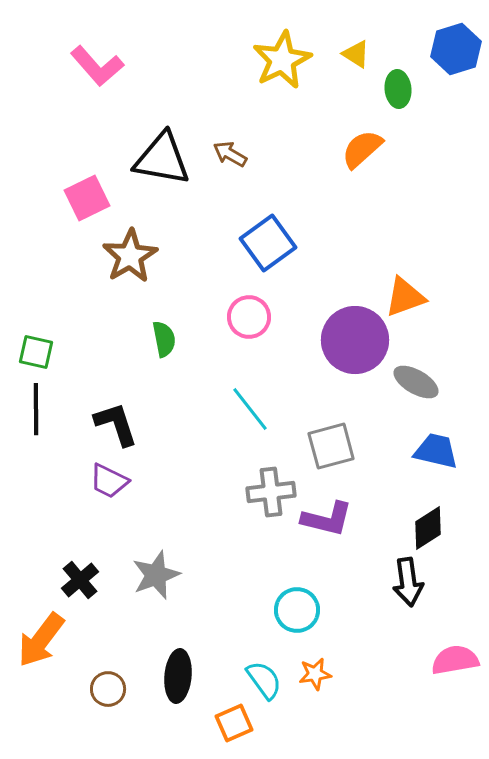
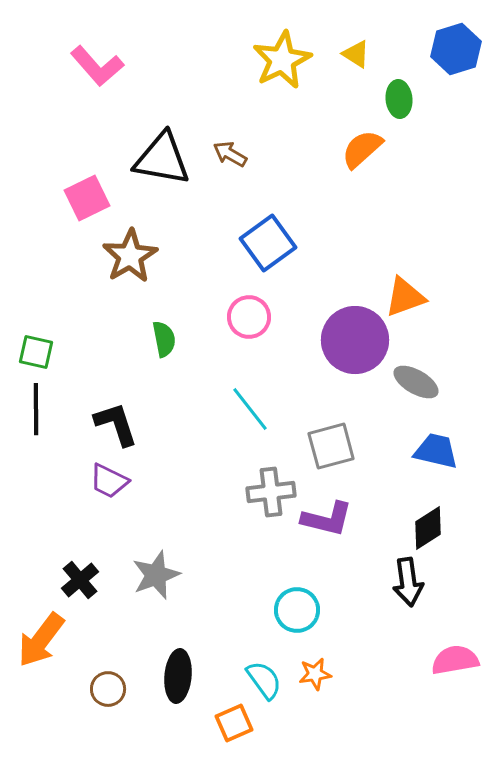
green ellipse: moved 1 px right, 10 px down
